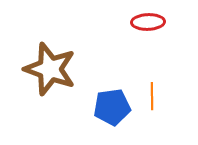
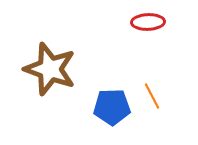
orange line: rotated 28 degrees counterclockwise
blue pentagon: rotated 6 degrees clockwise
